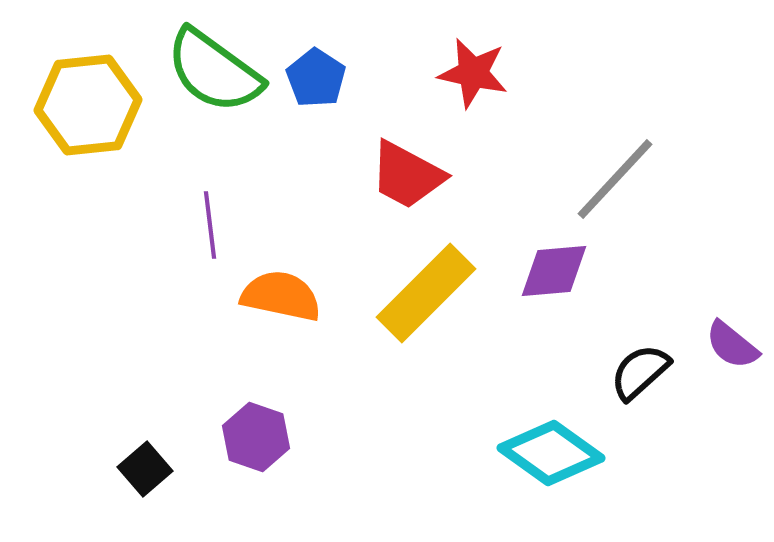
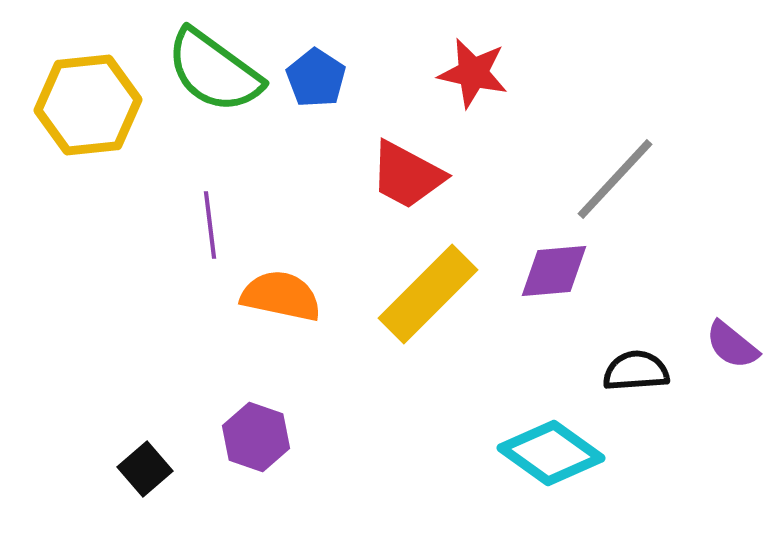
yellow rectangle: moved 2 px right, 1 px down
black semicircle: moved 4 px left, 1 px up; rotated 38 degrees clockwise
